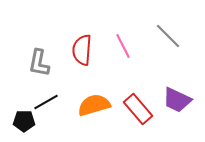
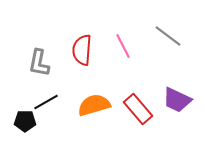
gray line: rotated 8 degrees counterclockwise
black pentagon: moved 1 px right
